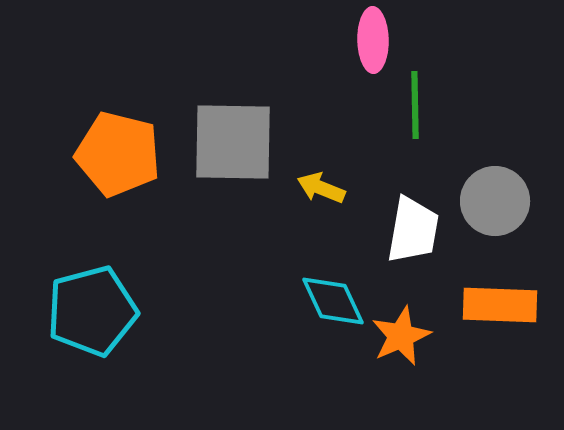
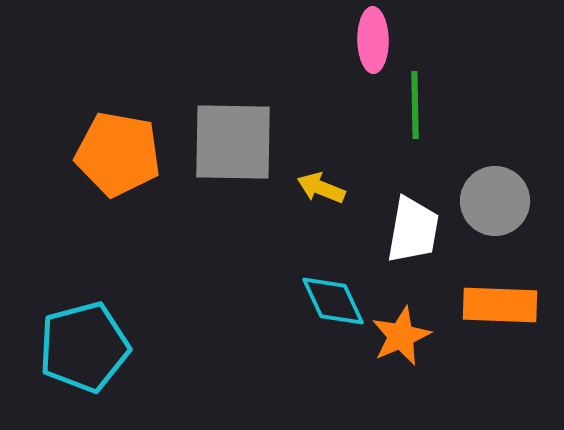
orange pentagon: rotated 4 degrees counterclockwise
cyan pentagon: moved 8 px left, 36 px down
